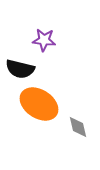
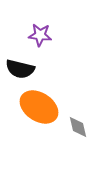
purple star: moved 4 px left, 5 px up
orange ellipse: moved 3 px down
